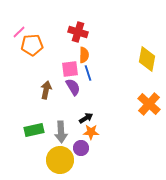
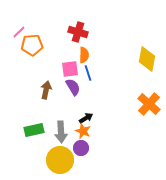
orange star: moved 8 px left, 1 px up; rotated 21 degrees clockwise
